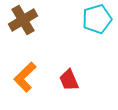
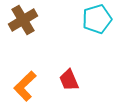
orange L-shape: moved 9 px down
